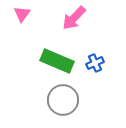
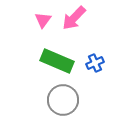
pink triangle: moved 21 px right, 6 px down
